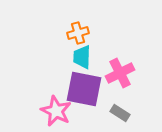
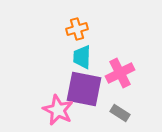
orange cross: moved 1 px left, 4 px up
pink star: moved 2 px right, 1 px up
